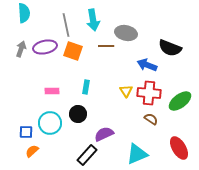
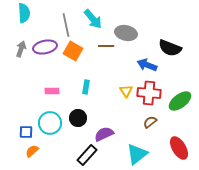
cyan arrow: moved 1 px up; rotated 30 degrees counterclockwise
orange square: rotated 12 degrees clockwise
black circle: moved 4 px down
brown semicircle: moved 1 px left, 3 px down; rotated 72 degrees counterclockwise
cyan triangle: rotated 15 degrees counterclockwise
